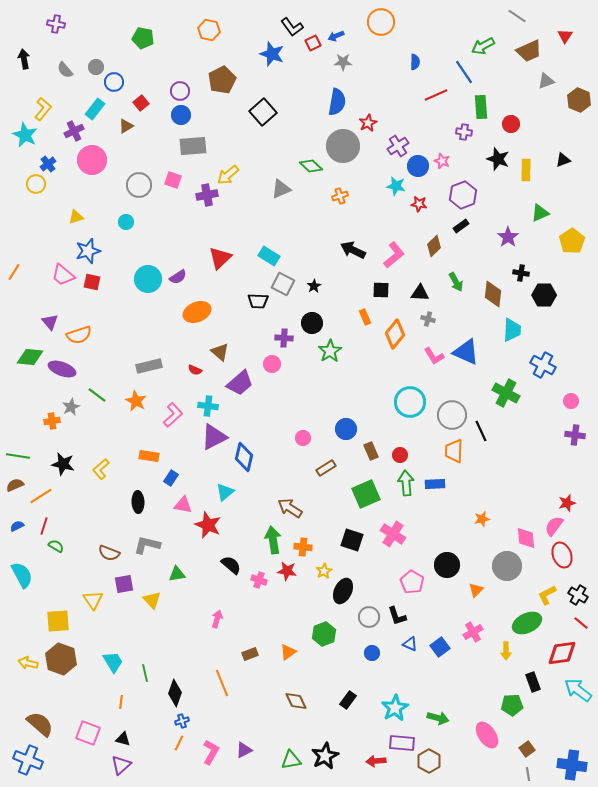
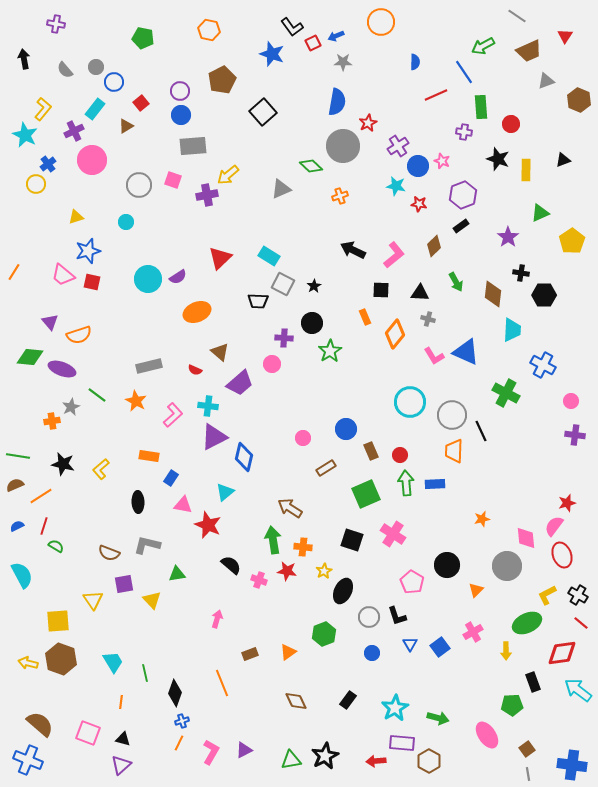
blue triangle at (410, 644): rotated 35 degrees clockwise
